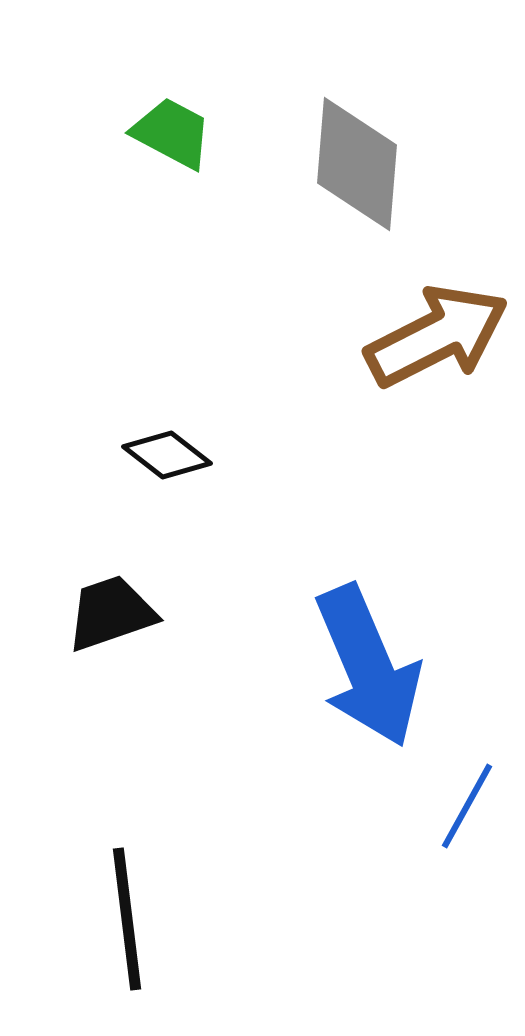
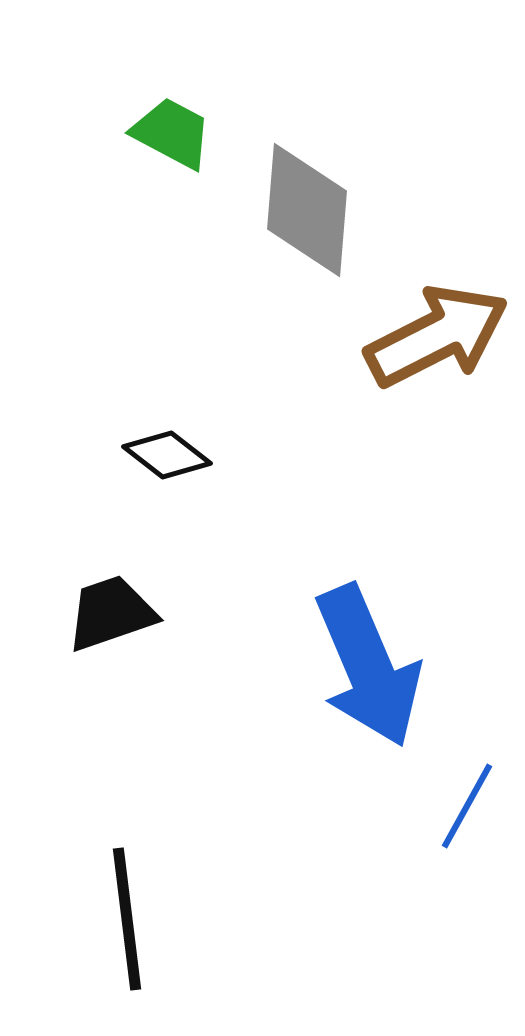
gray diamond: moved 50 px left, 46 px down
